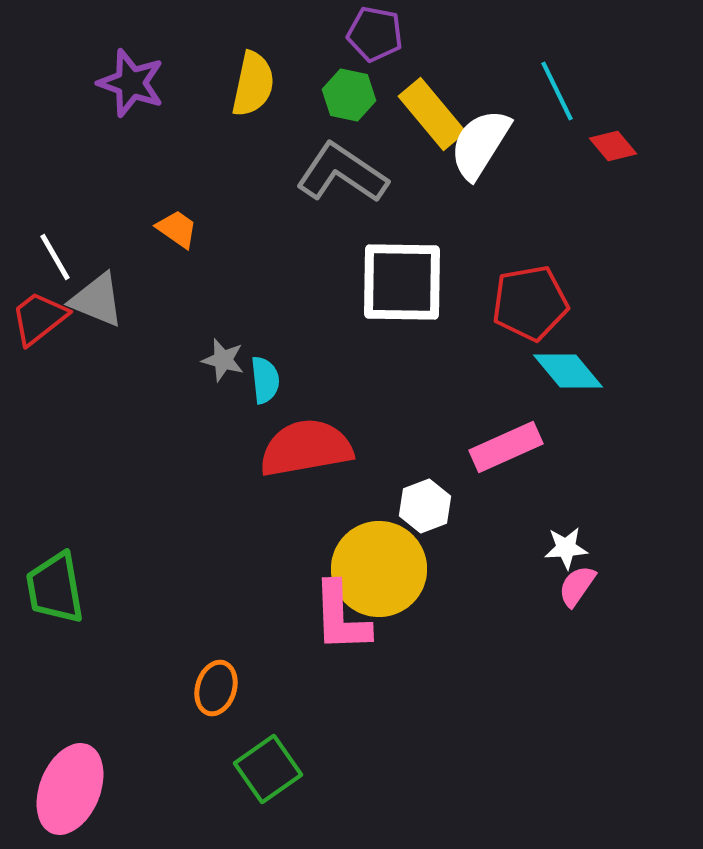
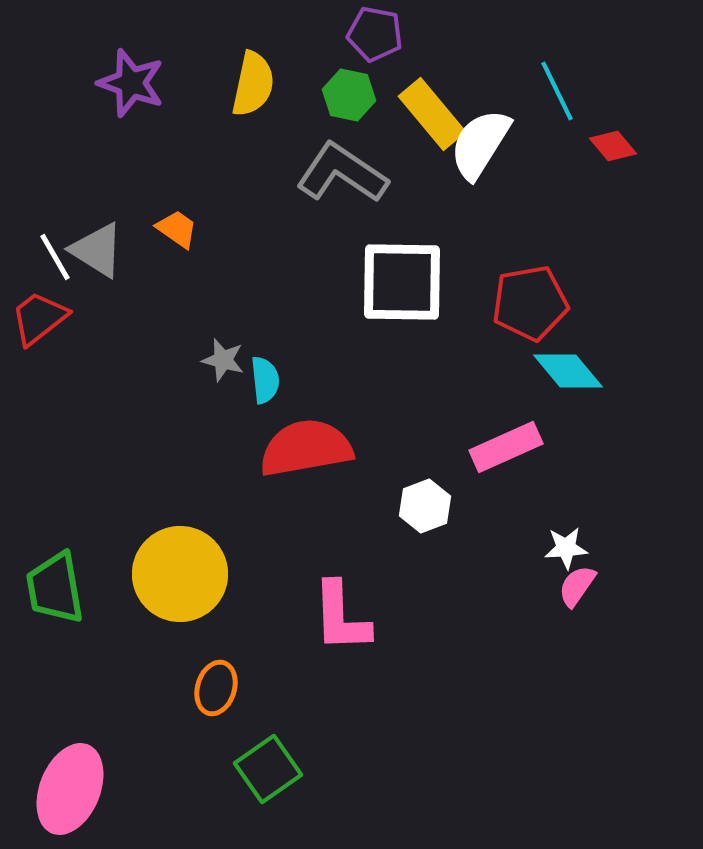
gray triangle: moved 50 px up; rotated 10 degrees clockwise
yellow circle: moved 199 px left, 5 px down
